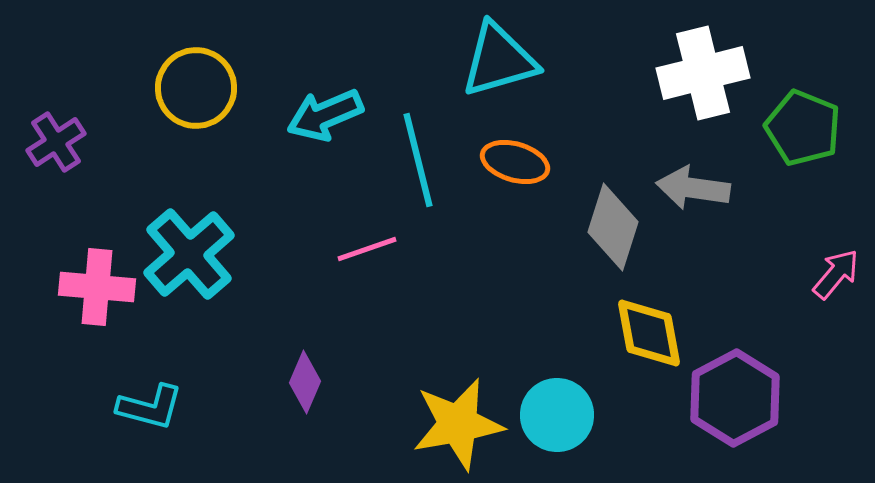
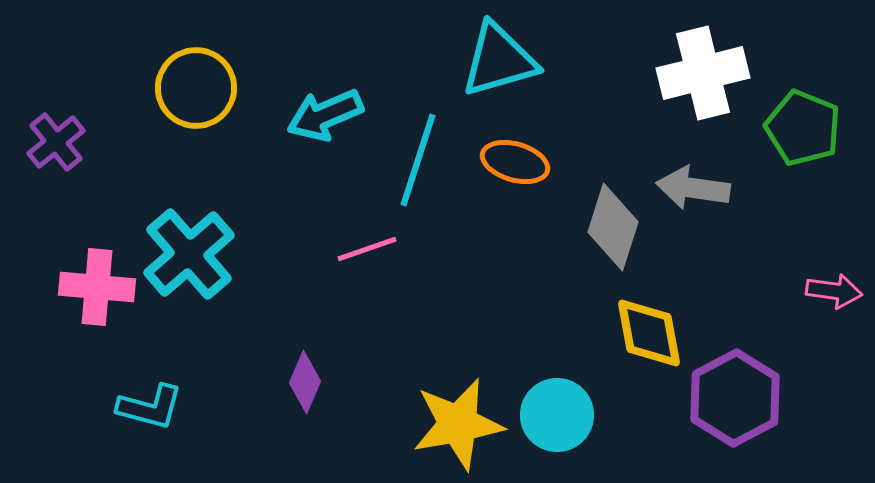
purple cross: rotated 6 degrees counterclockwise
cyan line: rotated 32 degrees clockwise
pink arrow: moved 2 px left, 17 px down; rotated 58 degrees clockwise
